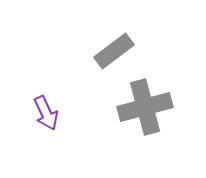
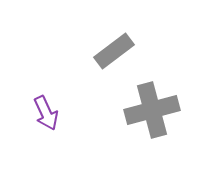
gray cross: moved 7 px right, 3 px down
